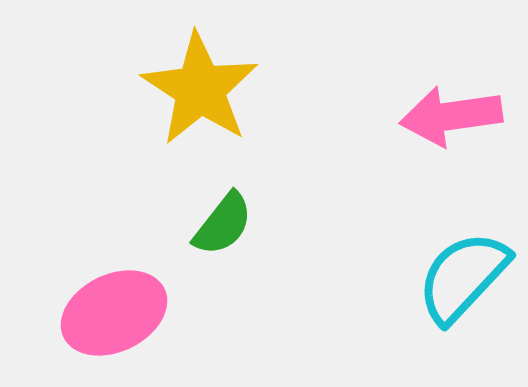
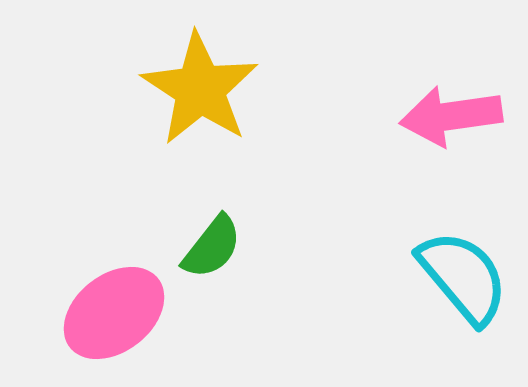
green semicircle: moved 11 px left, 23 px down
cyan semicircle: rotated 97 degrees clockwise
pink ellipse: rotated 12 degrees counterclockwise
